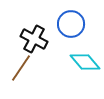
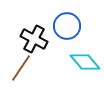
blue circle: moved 4 px left, 2 px down
